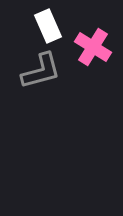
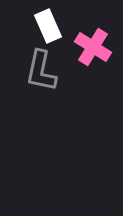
gray L-shape: rotated 117 degrees clockwise
